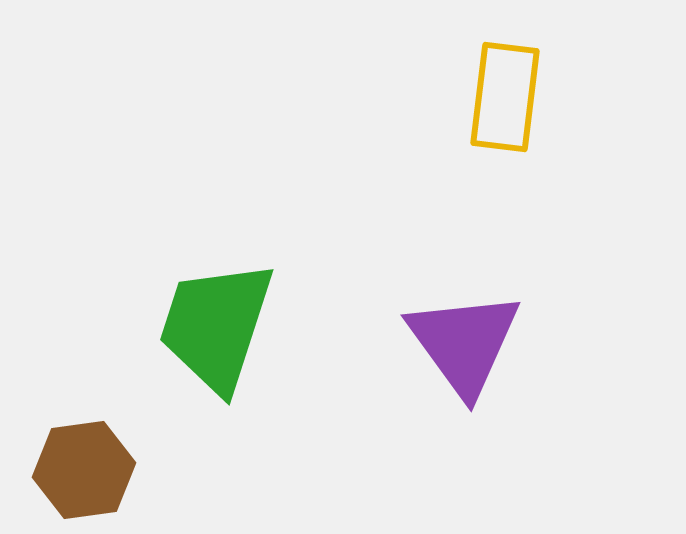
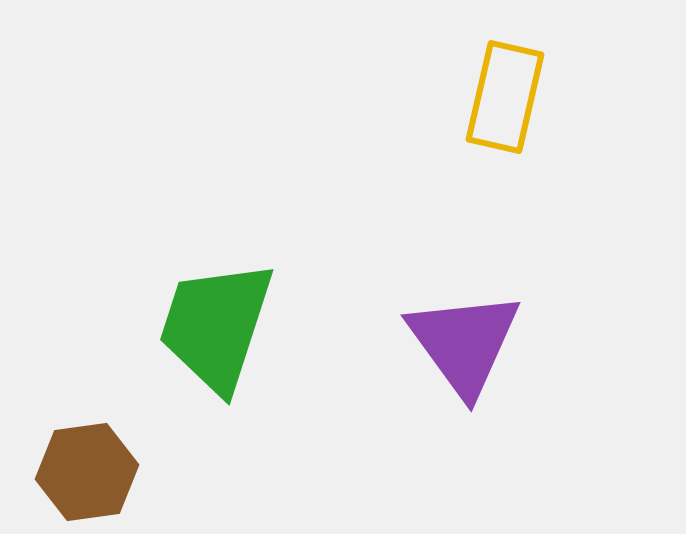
yellow rectangle: rotated 6 degrees clockwise
brown hexagon: moved 3 px right, 2 px down
